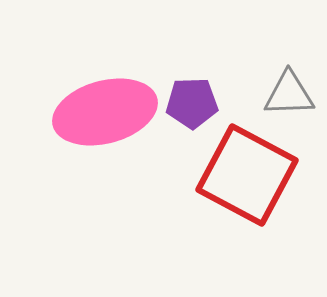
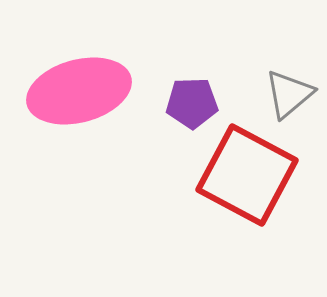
gray triangle: rotated 38 degrees counterclockwise
pink ellipse: moved 26 px left, 21 px up
